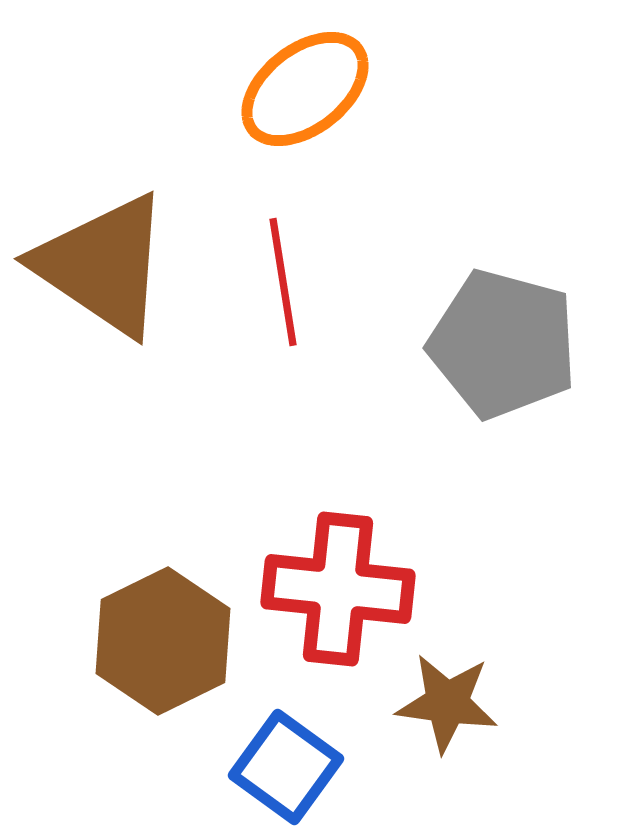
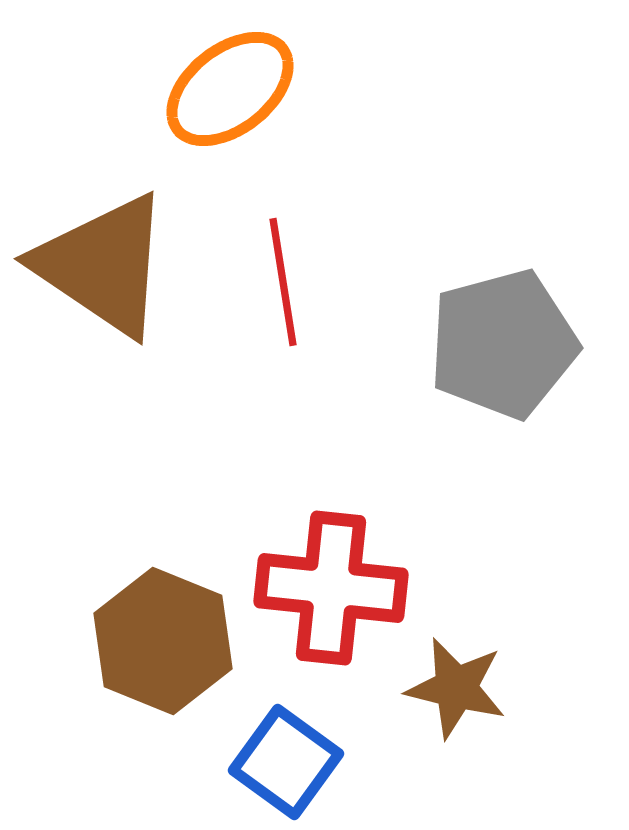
orange ellipse: moved 75 px left
gray pentagon: rotated 30 degrees counterclockwise
red cross: moved 7 px left, 1 px up
brown hexagon: rotated 12 degrees counterclockwise
brown star: moved 9 px right, 15 px up; rotated 6 degrees clockwise
blue square: moved 5 px up
